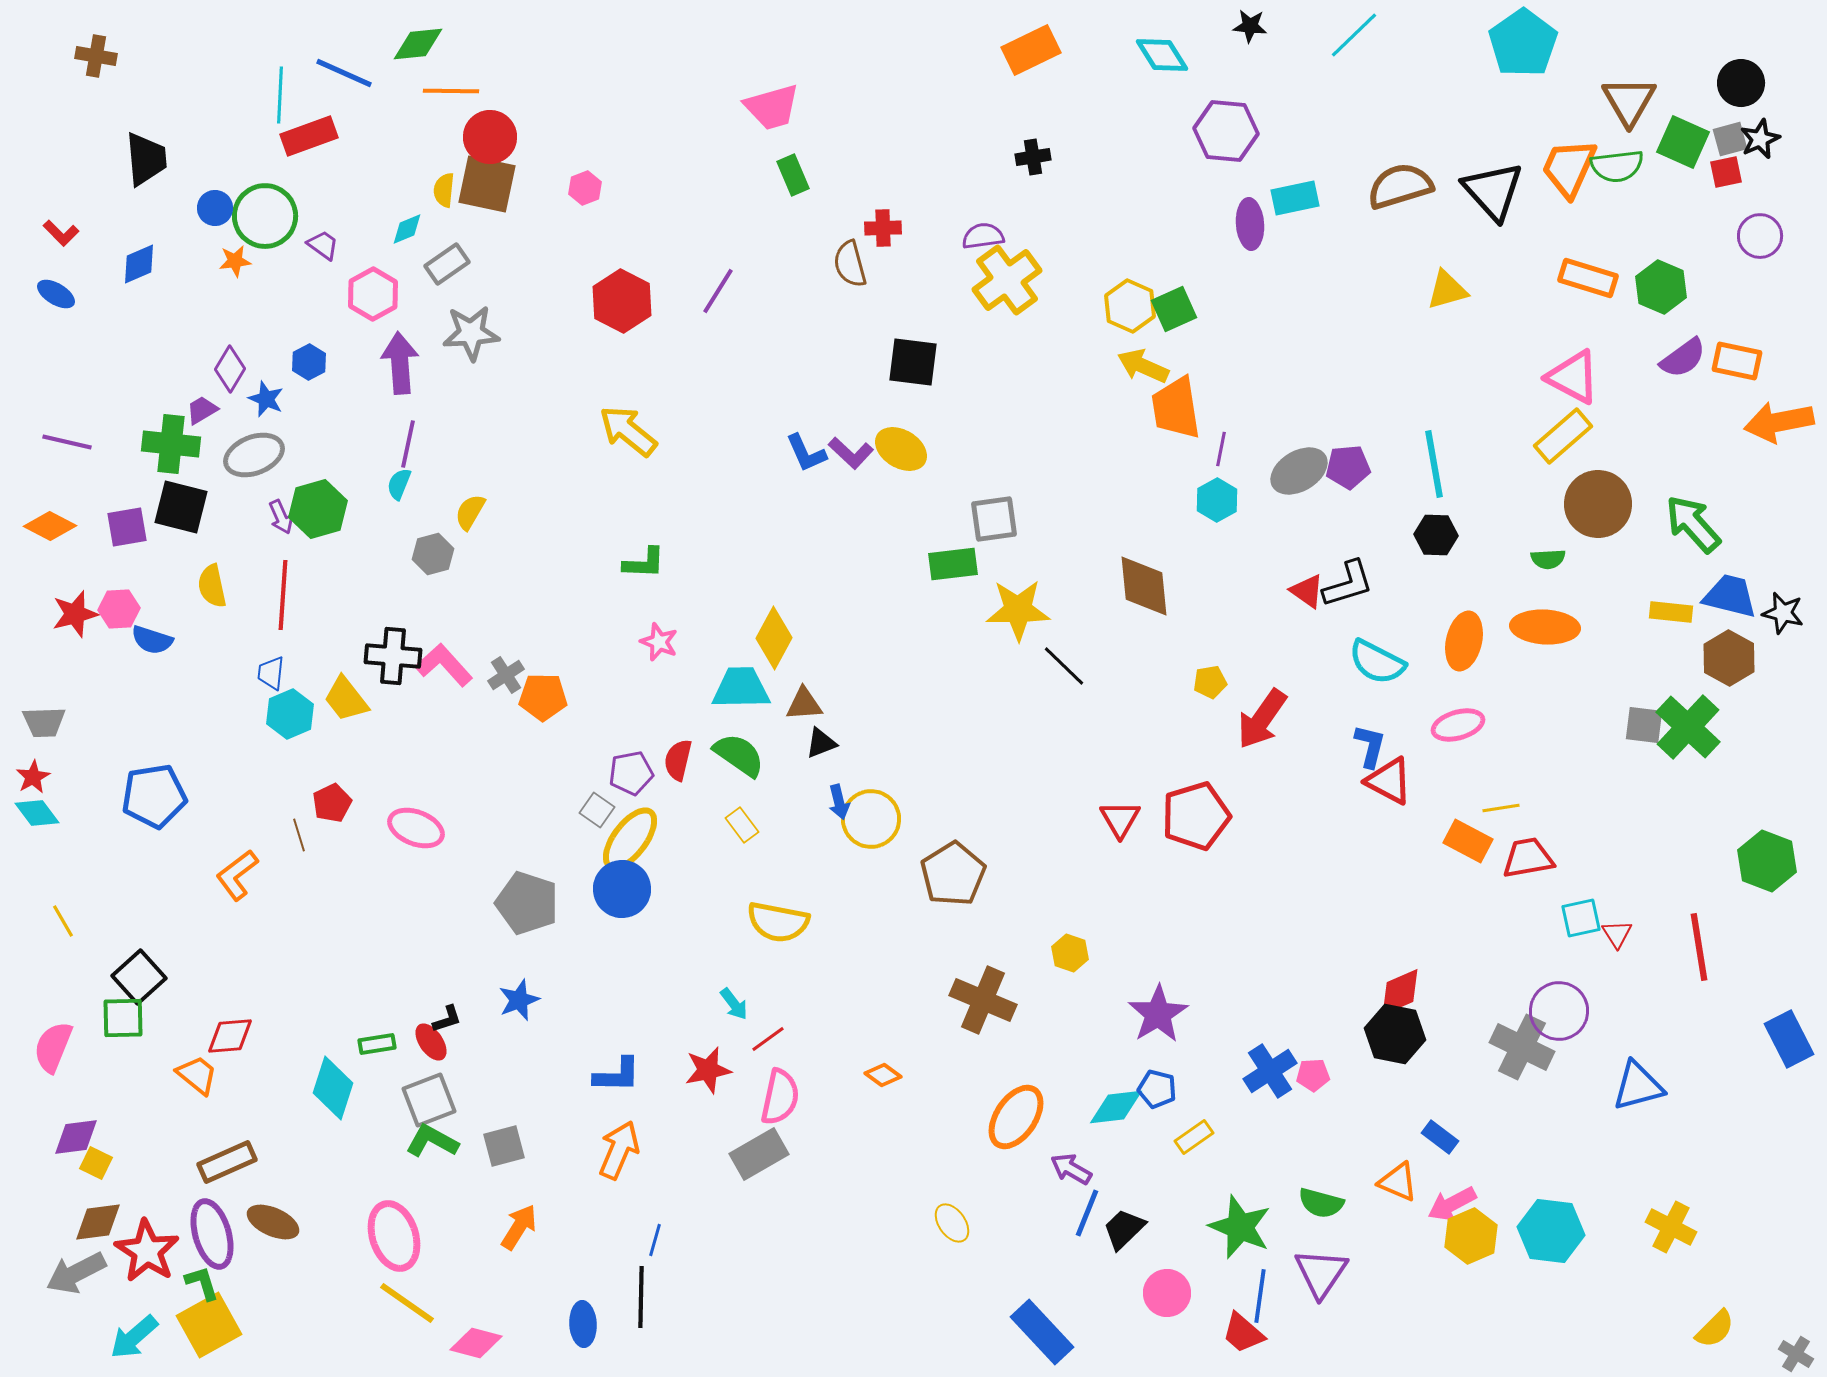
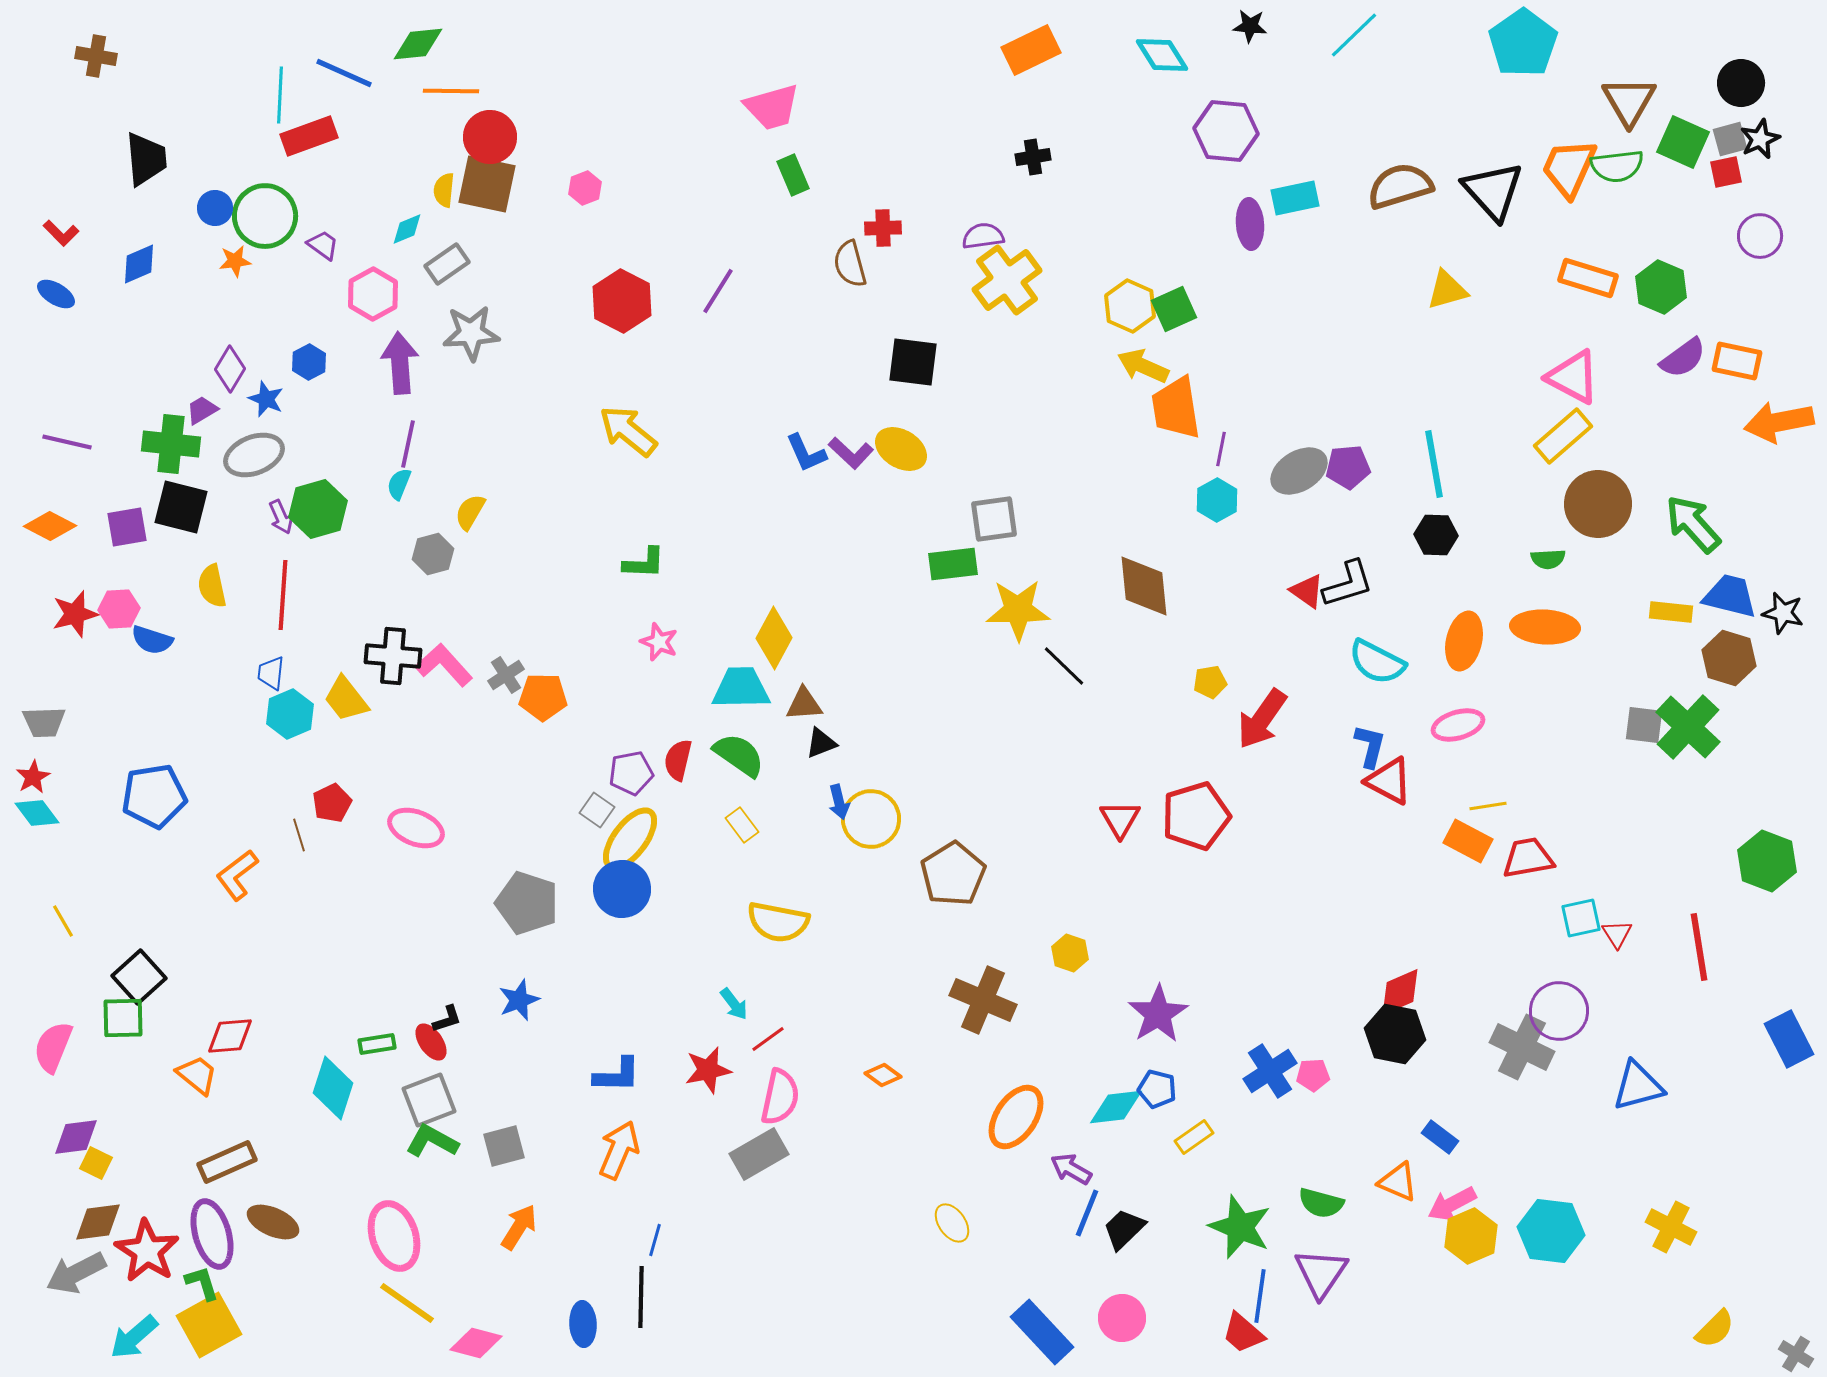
brown hexagon at (1729, 658): rotated 12 degrees counterclockwise
yellow line at (1501, 808): moved 13 px left, 2 px up
pink circle at (1167, 1293): moved 45 px left, 25 px down
